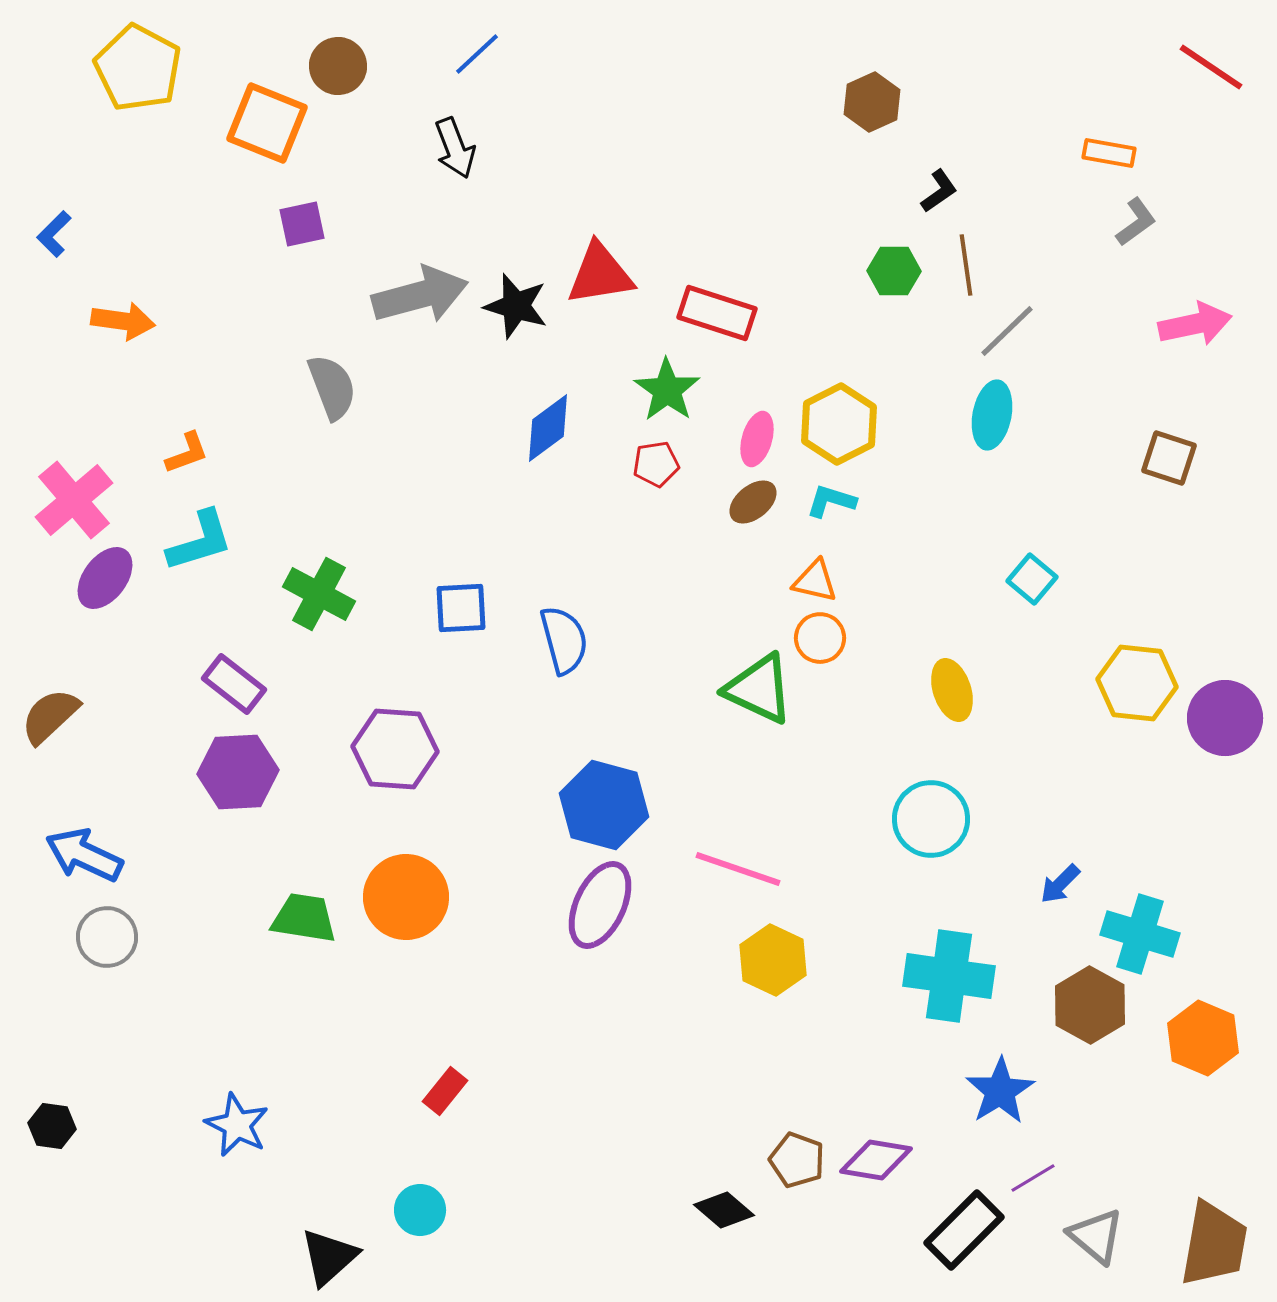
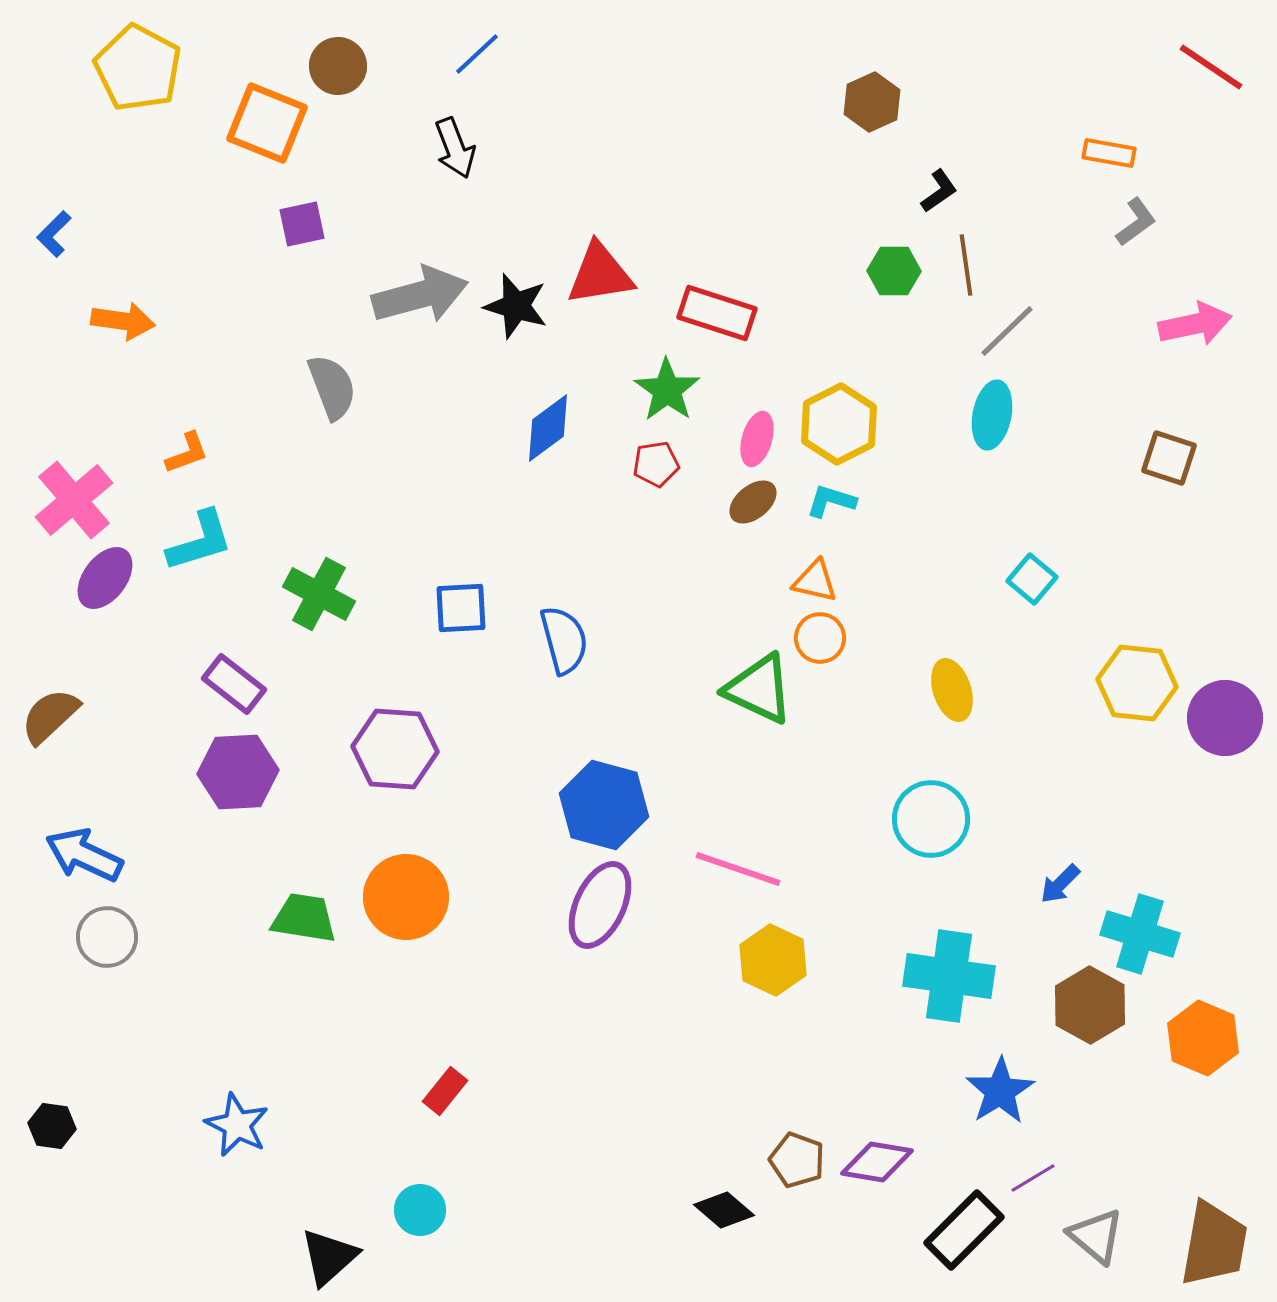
purple diamond at (876, 1160): moved 1 px right, 2 px down
